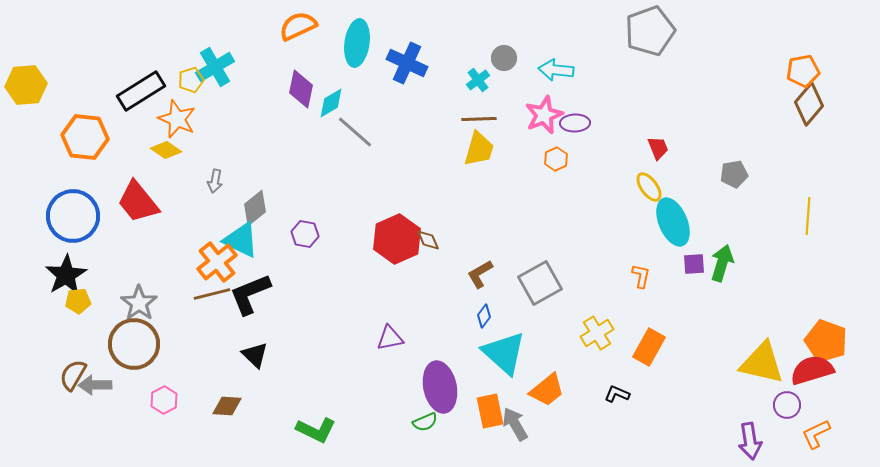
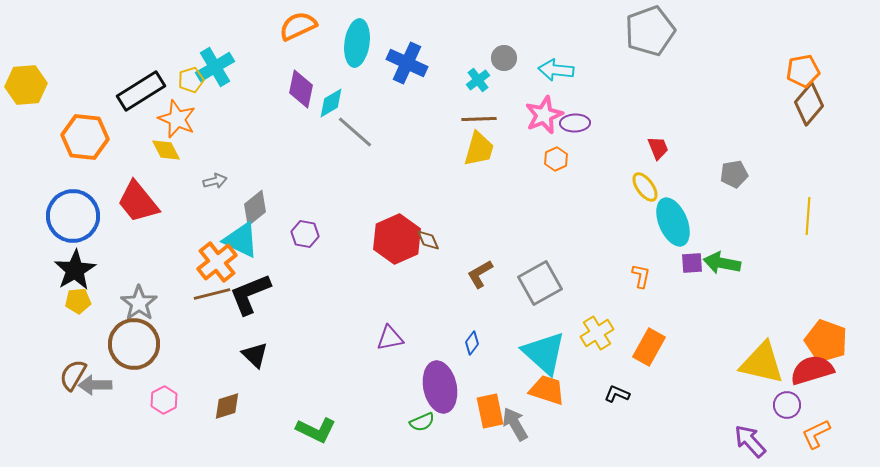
yellow diamond at (166, 150): rotated 28 degrees clockwise
gray arrow at (215, 181): rotated 115 degrees counterclockwise
yellow ellipse at (649, 187): moved 4 px left
green arrow at (722, 263): rotated 96 degrees counterclockwise
purple square at (694, 264): moved 2 px left, 1 px up
black star at (66, 275): moved 9 px right, 5 px up
blue diamond at (484, 316): moved 12 px left, 27 px down
cyan triangle at (504, 353): moved 40 px right
orange trapezoid at (547, 390): rotated 123 degrees counterclockwise
brown diamond at (227, 406): rotated 20 degrees counterclockwise
green semicircle at (425, 422): moved 3 px left
purple arrow at (750, 441): rotated 147 degrees clockwise
